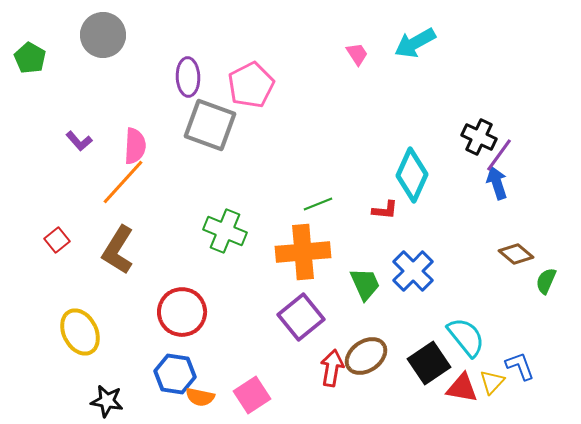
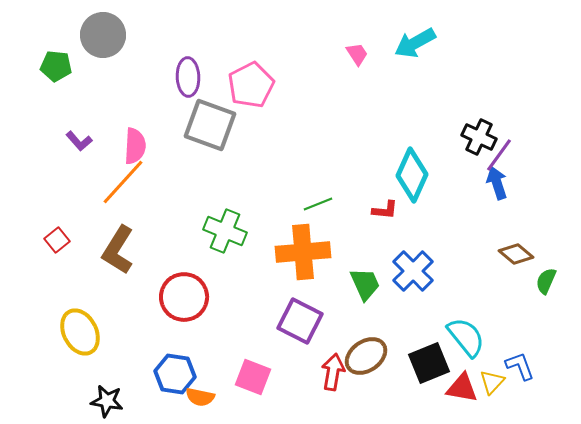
green pentagon: moved 26 px right, 8 px down; rotated 24 degrees counterclockwise
red circle: moved 2 px right, 15 px up
purple square: moved 1 px left, 4 px down; rotated 24 degrees counterclockwise
black square: rotated 12 degrees clockwise
red arrow: moved 1 px right, 4 px down
pink square: moved 1 px right, 18 px up; rotated 36 degrees counterclockwise
